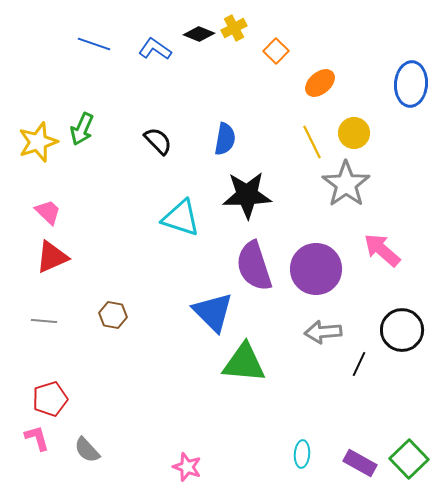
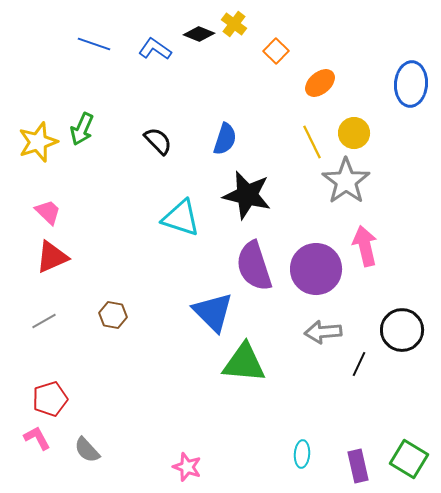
yellow cross: moved 4 px up; rotated 25 degrees counterclockwise
blue semicircle: rotated 8 degrees clockwise
gray star: moved 3 px up
black star: rotated 15 degrees clockwise
pink arrow: moved 17 px left, 4 px up; rotated 36 degrees clockwise
gray line: rotated 35 degrees counterclockwise
pink L-shape: rotated 12 degrees counterclockwise
green square: rotated 15 degrees counterclockwise
purple rectangle: moved 2 px left, 3 px down; rotated 48 degrees clockwise
